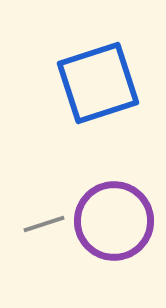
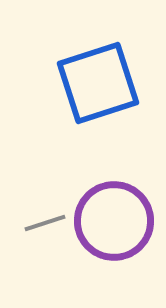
gray line: moved 1 px right, 1 px up
